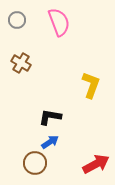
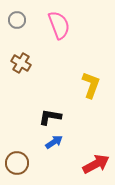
pink semicircle: moved 3 px down
blue arrow: moved 4 px right
brown circle: moved 18 px left
